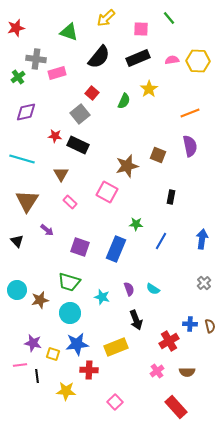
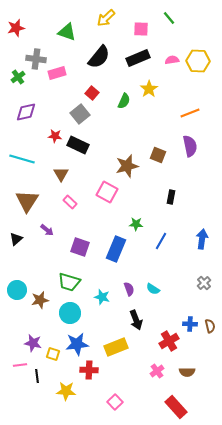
green triangle at (69, 32): moved 2 px left
black triangle at (17, 241): moved 1 px left, 2 px up; rotated 32 degrees clockwise
